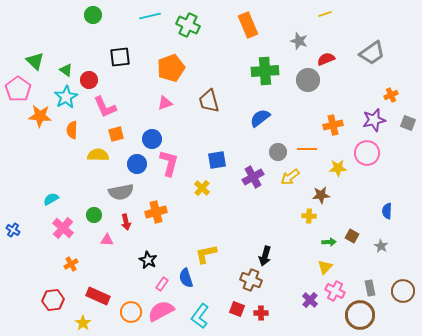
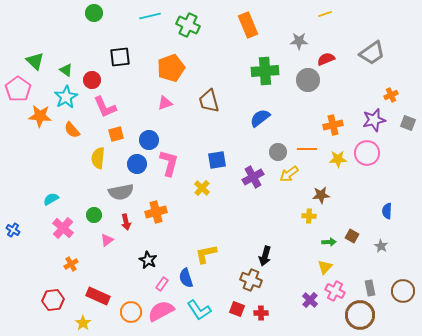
green circle at (93, 15): moved 1 px right, 2 px up
gray star at (299, 41): rotated 18 degrees counterclockwise
red circle at (89, 80): moved 3 px right
orange semicircle at (72, 130): rotated 42 degrees counterclockwise
blue circle at (152, 139): moved 3 px left, 1 px down
yellow semicircle at (98, 155): moved 3 px down; rotated 85 degrees counterclockwise
yellow star at (338, 168): moved 9 px up
yellow arrow at (290, 177): moved 1 px left, 3 px up
pink triangle at (107, 240): rotated 40 degrees counterclockwise
cyan L-shape at (200, 316): moved 1 px left, 6 px up; rotated 70 degrees counterclockwise
